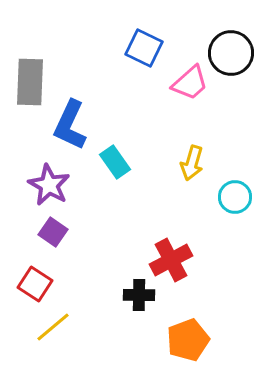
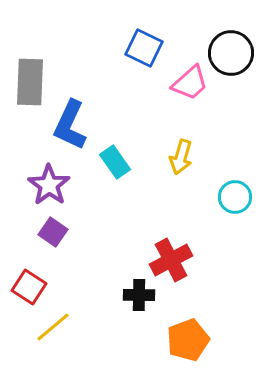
yellow arrow: moved 11 px left, 6 px up
purple star: rotated 6 degrees clockwise
red square: moved 6 px left, 3 px down
